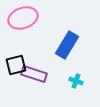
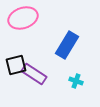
purple rectangle: rotated 15 degrees clockwise
